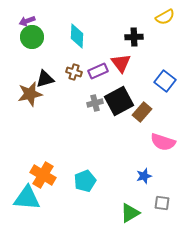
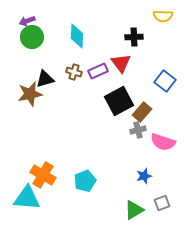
yellow semicircle: moved 2 px left, 1 px up; rotated 30 degrees clockwise
gray cross: moved 43 px right, 27 px down
gray square: rotated 28 degrees counterclockwise
green triangle: moved 4 px right, 3 px up
